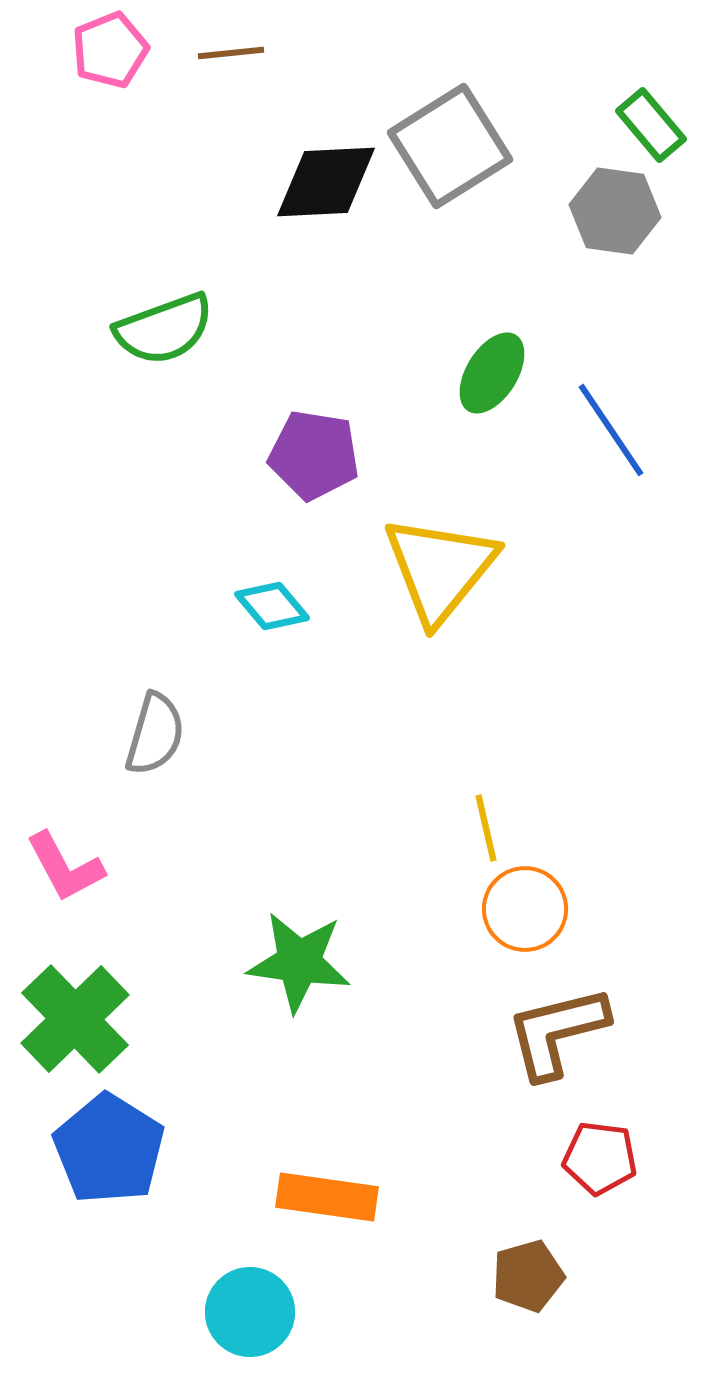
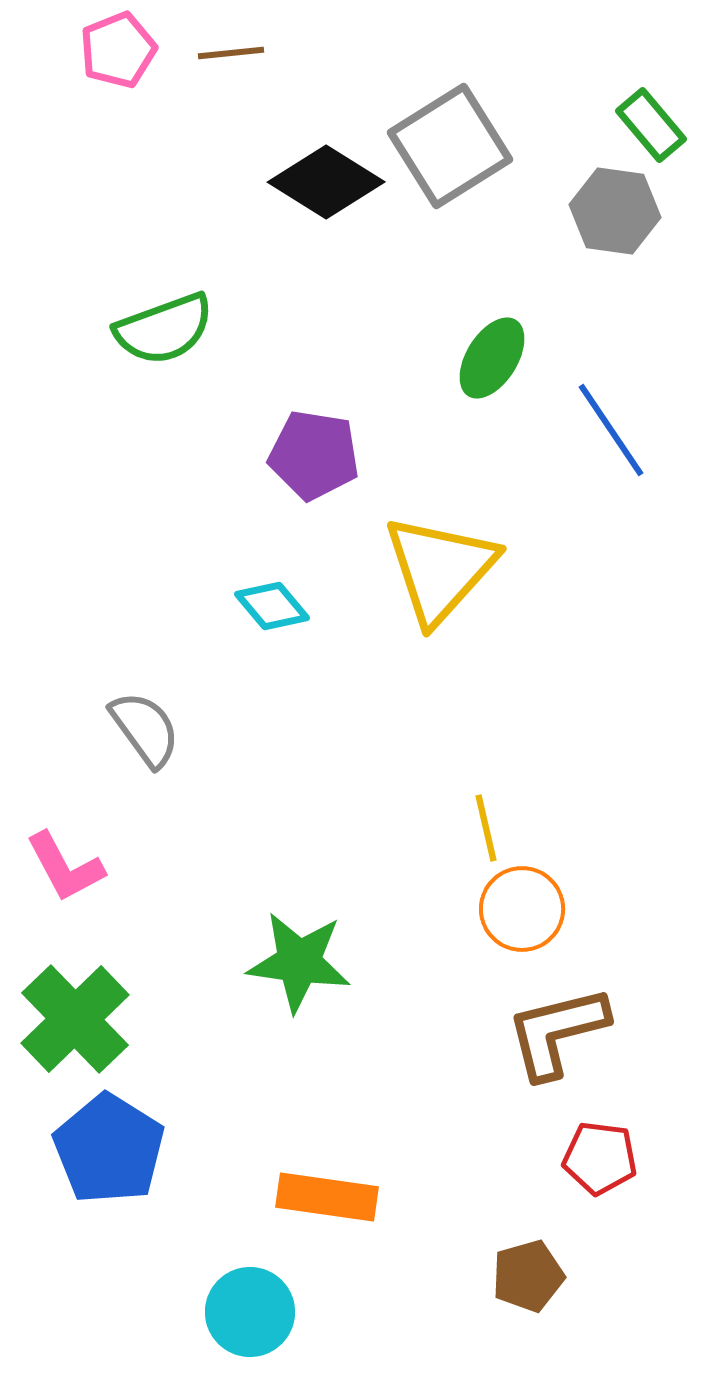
pink pentagon: moved 8 px right
black diamond: rotated 35 degrees clockwise
green ellipse: moved 15 px up
yellow triangle: rotated 3 degrees clockwise
gray semicircle: moved 10 px left, 5 px up; rotated 52 degrees counterclockwise
orange circle: moved 3 px left
